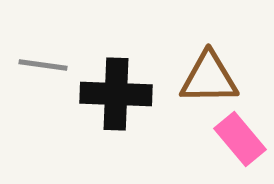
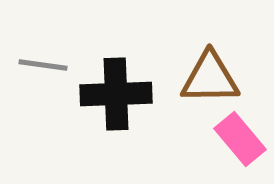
brown triangle: moved 1 px right
black cross: rotated 4 degrees counterclockwise
